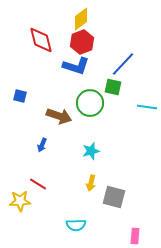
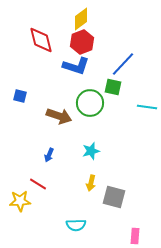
blue arrow: moved 7 px right, 10 px down
